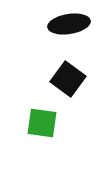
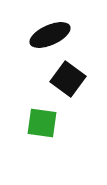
black ellipse: moved 19 px left, 11 px down; rotated 15 degrees counterclockwise
